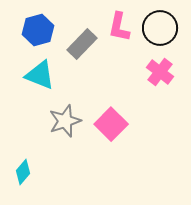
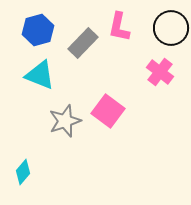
black circle: moved 11 px right
gray rectangle: moved 1 px right, 1 px up
pink square: moved 3 px left, 13 px up; rotated 8 degrees counterclockwise
